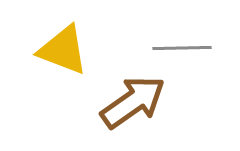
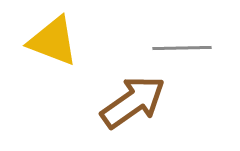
yellow triangle: moved 10 px left, 9 px up
